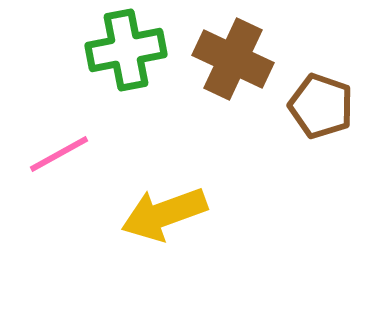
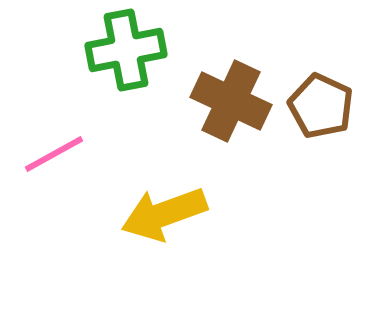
brown cross: moved 2 px left, 42 px down
brown pentagon: rotated 6 degrees clockwise
pink line: moved 5 px left
